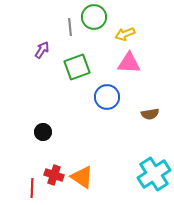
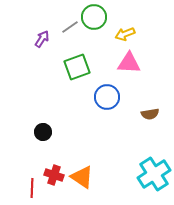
gray line: rotated 60 degrees clockwise
purple arrow: moved 11 px up
